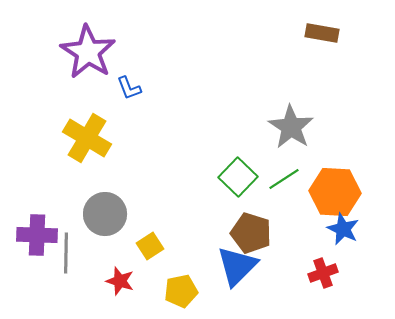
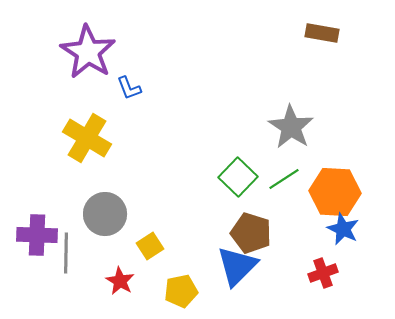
red star: rotated 12 degrees clockwise
